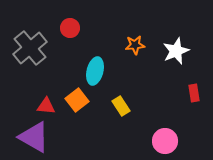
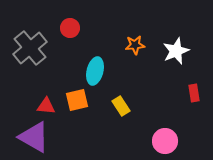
orange square: rotated 25 degrees clockwise
